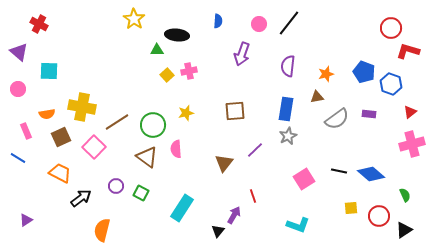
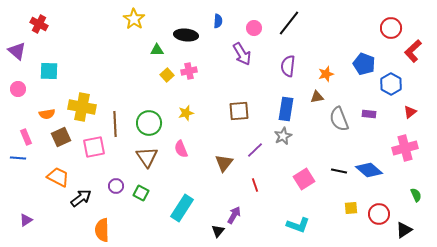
pink circle at (259, 24): moved 5 px left, 4 px down
black ellipse at (177, 35): moved 9 px right
red L-shape at (408, 51): moved 5 px right; rotated 60 degrees counterclockwise
purple triangle at (19, 52): moved 2 px left, 1 px up
purple arrow at (242, 54): rotated 50 degrees counterclockwise
blue pentagon at (364, 72): moved 8 px up
blue hexagon at (391, 84): rotated 10 degrees clockwise
brown square at (235, 111): moved 4 px right
gray semicircle at (337, 119): moved 2 px right; rotated 105 degrees clockwise
brown line at (117, 122): moved 2 px left, 2 px down; rotated 60 degrees counterclockwise
green circle at (153, 125): moved 4 px left, 2 px up
pink rectangle at (26, 131): moved 6 px down
gray star at (288, 136): moved 5 px left
pink cross at (412, 144): moved 7 px left, 4 px down
pink square at (94, 147): rotated 35 degrees clockwise
pink semicircle at (176, 149): moved 5 px right; rotated 18 degrees counterclockwise
brown triangle at (147, 157): rotated 20 degrees clockwise
blue line at (18, 158): rotated 28 degrees counterclockwise
orange trapezoid at (60, 173): moved 2 px left, 4 px down
blue diamond at (371, 174): moved 2 px left, 4 px up
green semicircle at (405, 195): moved 11 px right
red line at (253, 196): moved 2 px right, 11 px up
red circle at (379, 216): moved 2 px up
orange semicircle at (102, 230): rotated 15 degrees counterclockwise
